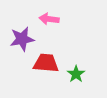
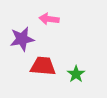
red trapezoid: moved 3 px left, 3 px down
